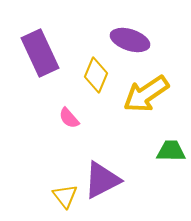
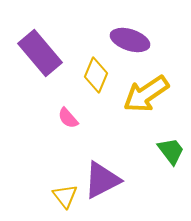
purple rectangle: rotated 15 degrees counterclockwise
pink semicircle: moved 1 px left
green trapezoid: rotated 52 degrees clockwise
